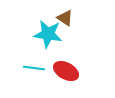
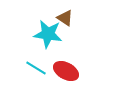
cyan line: moved 2 px right; rotated 25 degrees clockwise
